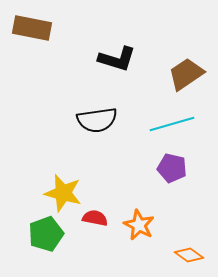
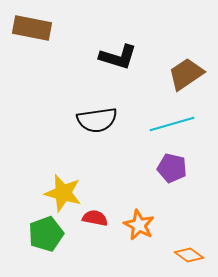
black L-shape: moved 1 px right, 2 px up
